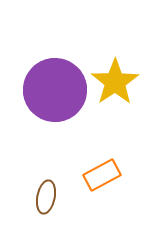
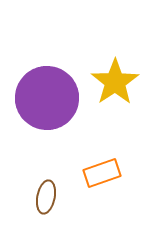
purple circle: moved 8 px left, 8 px down
orange rectangle: moved 2 px up; rotated 9 degrees clockwise
